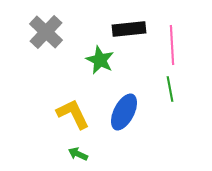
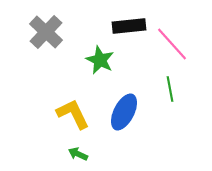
black rectangle: moved 3 px up
pink line: moved 1 px up; rotated 39 degrees counterclockwise
